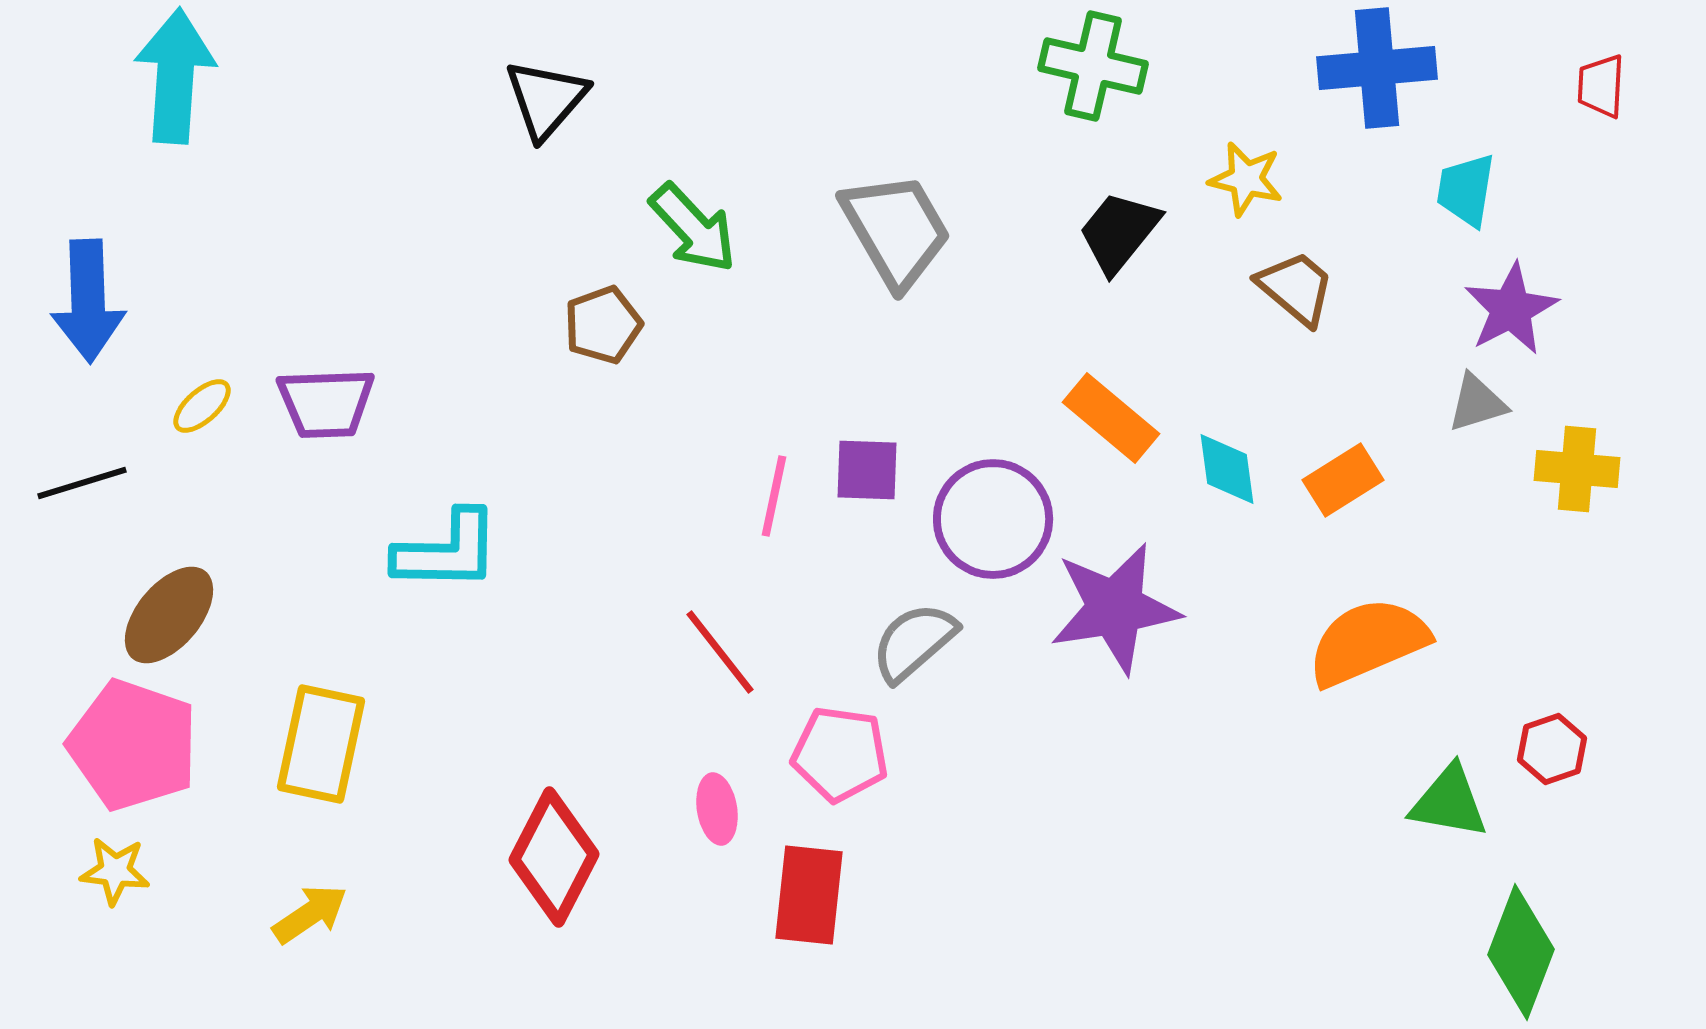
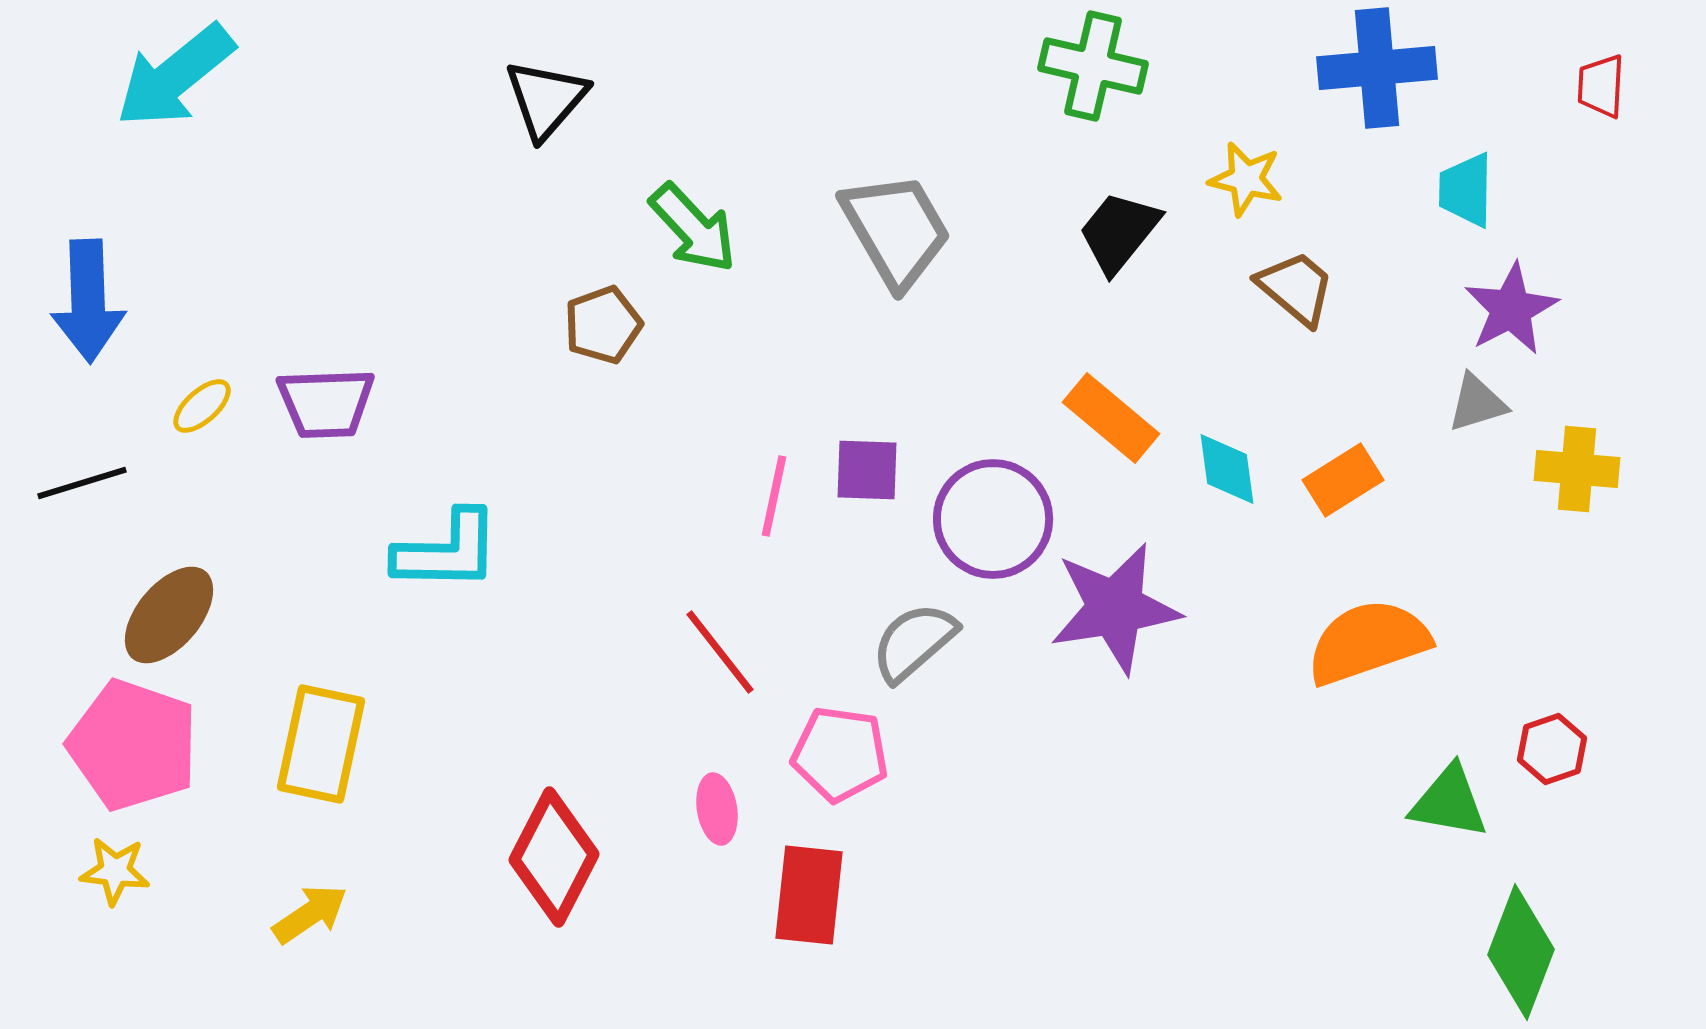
cyan arrow at (175, 76): rotated 133 degrees counterclockwise
cyan trapezoid at (1466, 190): rotated 8 degrees counterclockwise
orange semicircle at (1368, 642): rotated 4 degrees clockwise
